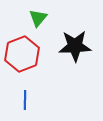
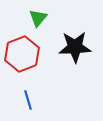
black star: moved 1 px down
blue line: moved 3 px right; rotated 18 degrees counterclockwise
